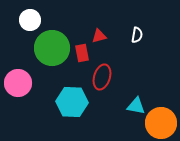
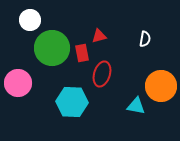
white semicircle: moved 8 px right, 4 px down
red ellipse: moved 3 px up
orange circle: moved 37 px up
